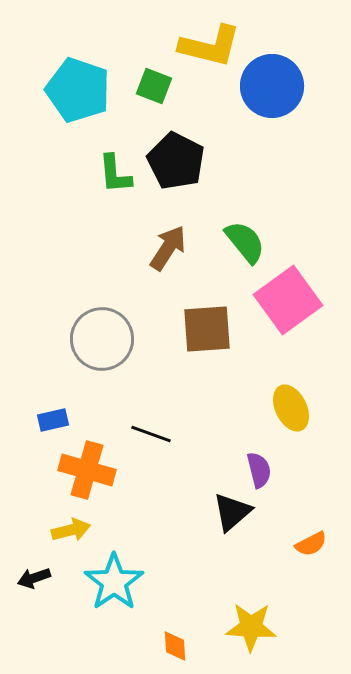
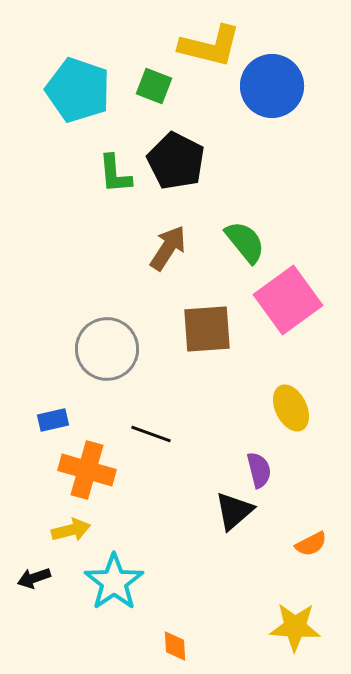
gray circle: moved 5 px right, 10 px down
black triangle: moved 2 px right, 1 px up
yellow star: moved 44 px right
